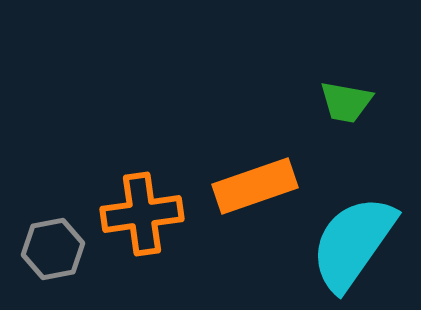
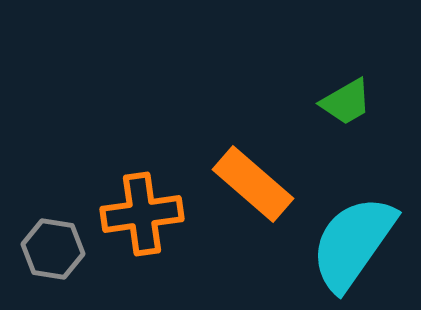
green trapezoid: rotated 40 degrees counterclockwise
orange rectangle: moved 2 px left, 2 px up; rotated 60 degrees clockwise
gray hexagon: rotated 20 degrees clockwise
